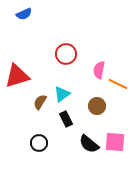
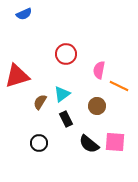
orange line: moved 1 px right, 2 px down
